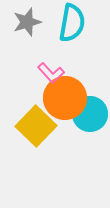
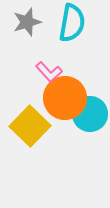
pink L-shape: moved 2 px left, 1 px up
yellow square: moved 6 px left
